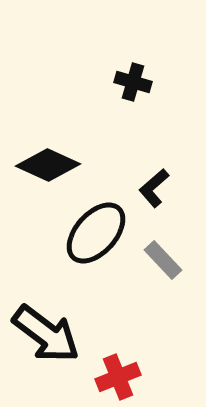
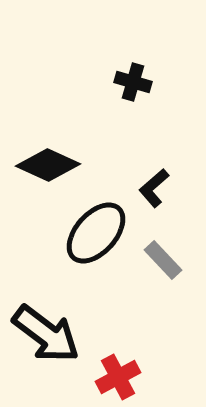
red cross: rotated 6 degrees counterclockwise
